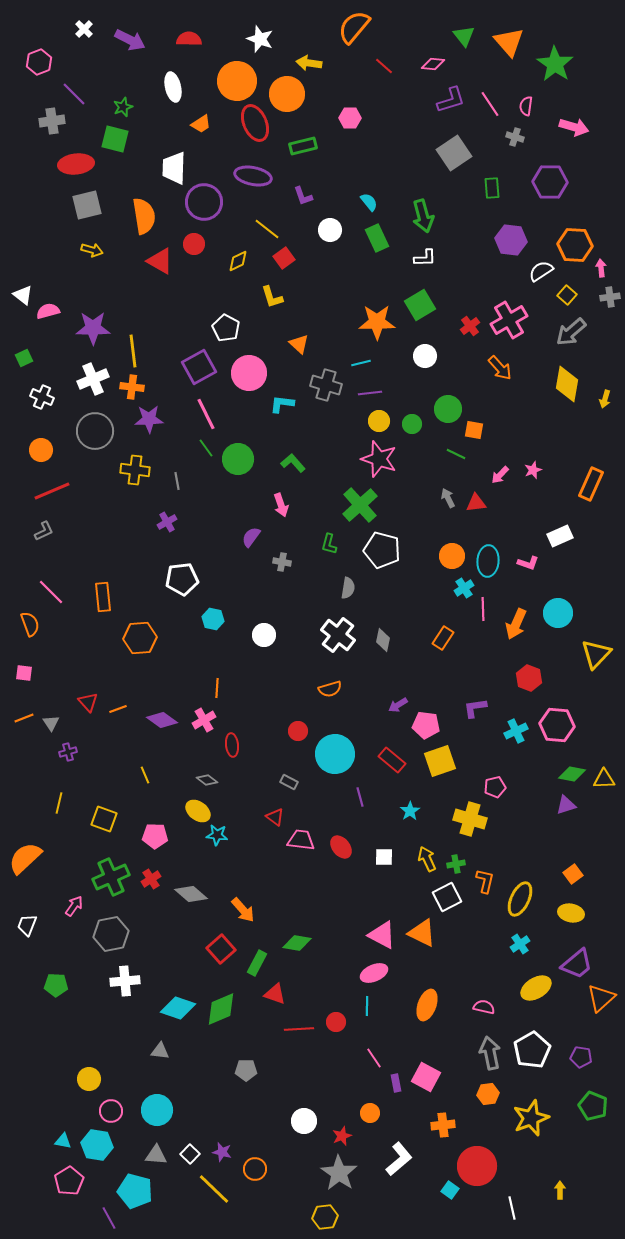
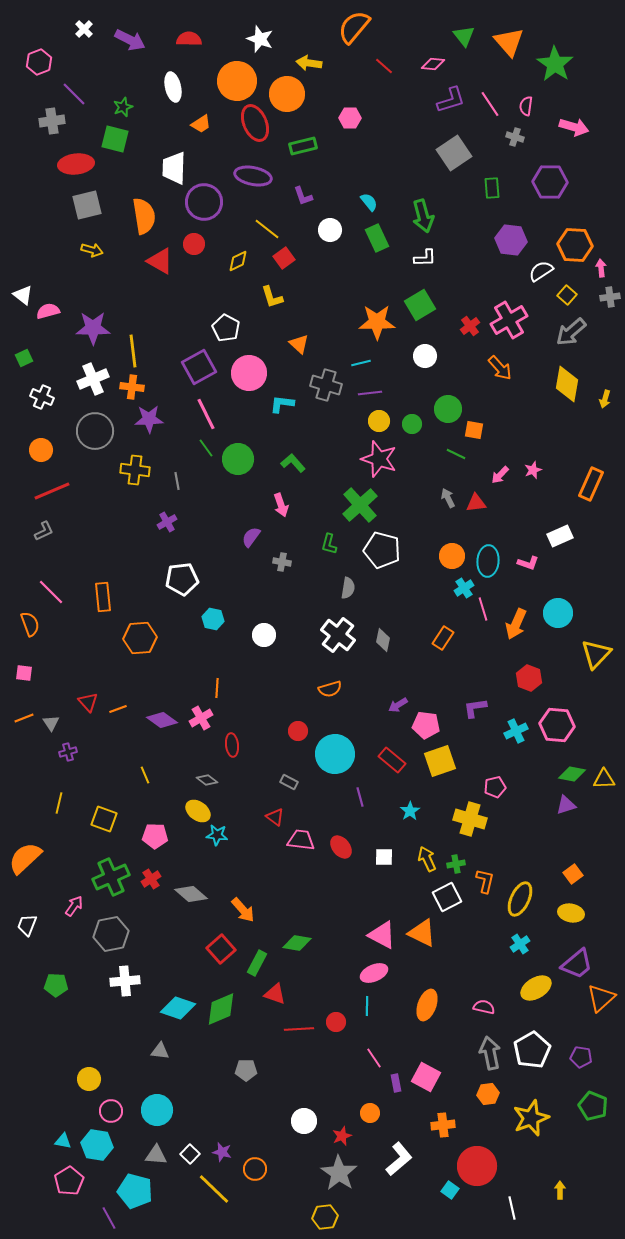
pink line at (483, 609): rotated 15 degrees counterclockwise
pink cross at (204, 720): moved 3 px left, 2 px up
